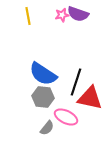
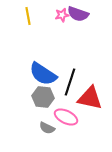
black line: moved 6 px left
gray semicircle: rotated 77 degrees clockwise
